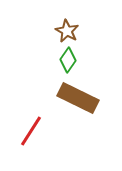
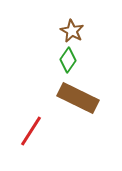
brown star: moved 5 px right
